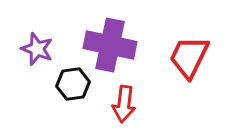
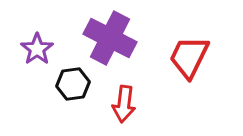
purple cross: moved 7 px up; rotated 15 degrees clockwise
purple star: rotated 16 degrees clockwise
